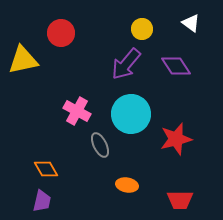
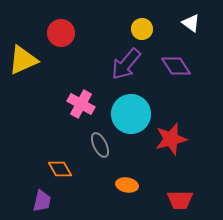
yellow triangle: rotated 12 degrees counterclockwise
pink cross: moved 4 px right, 7 px up
red star: moved 5 px left
orange diamond: moved 14 px right
